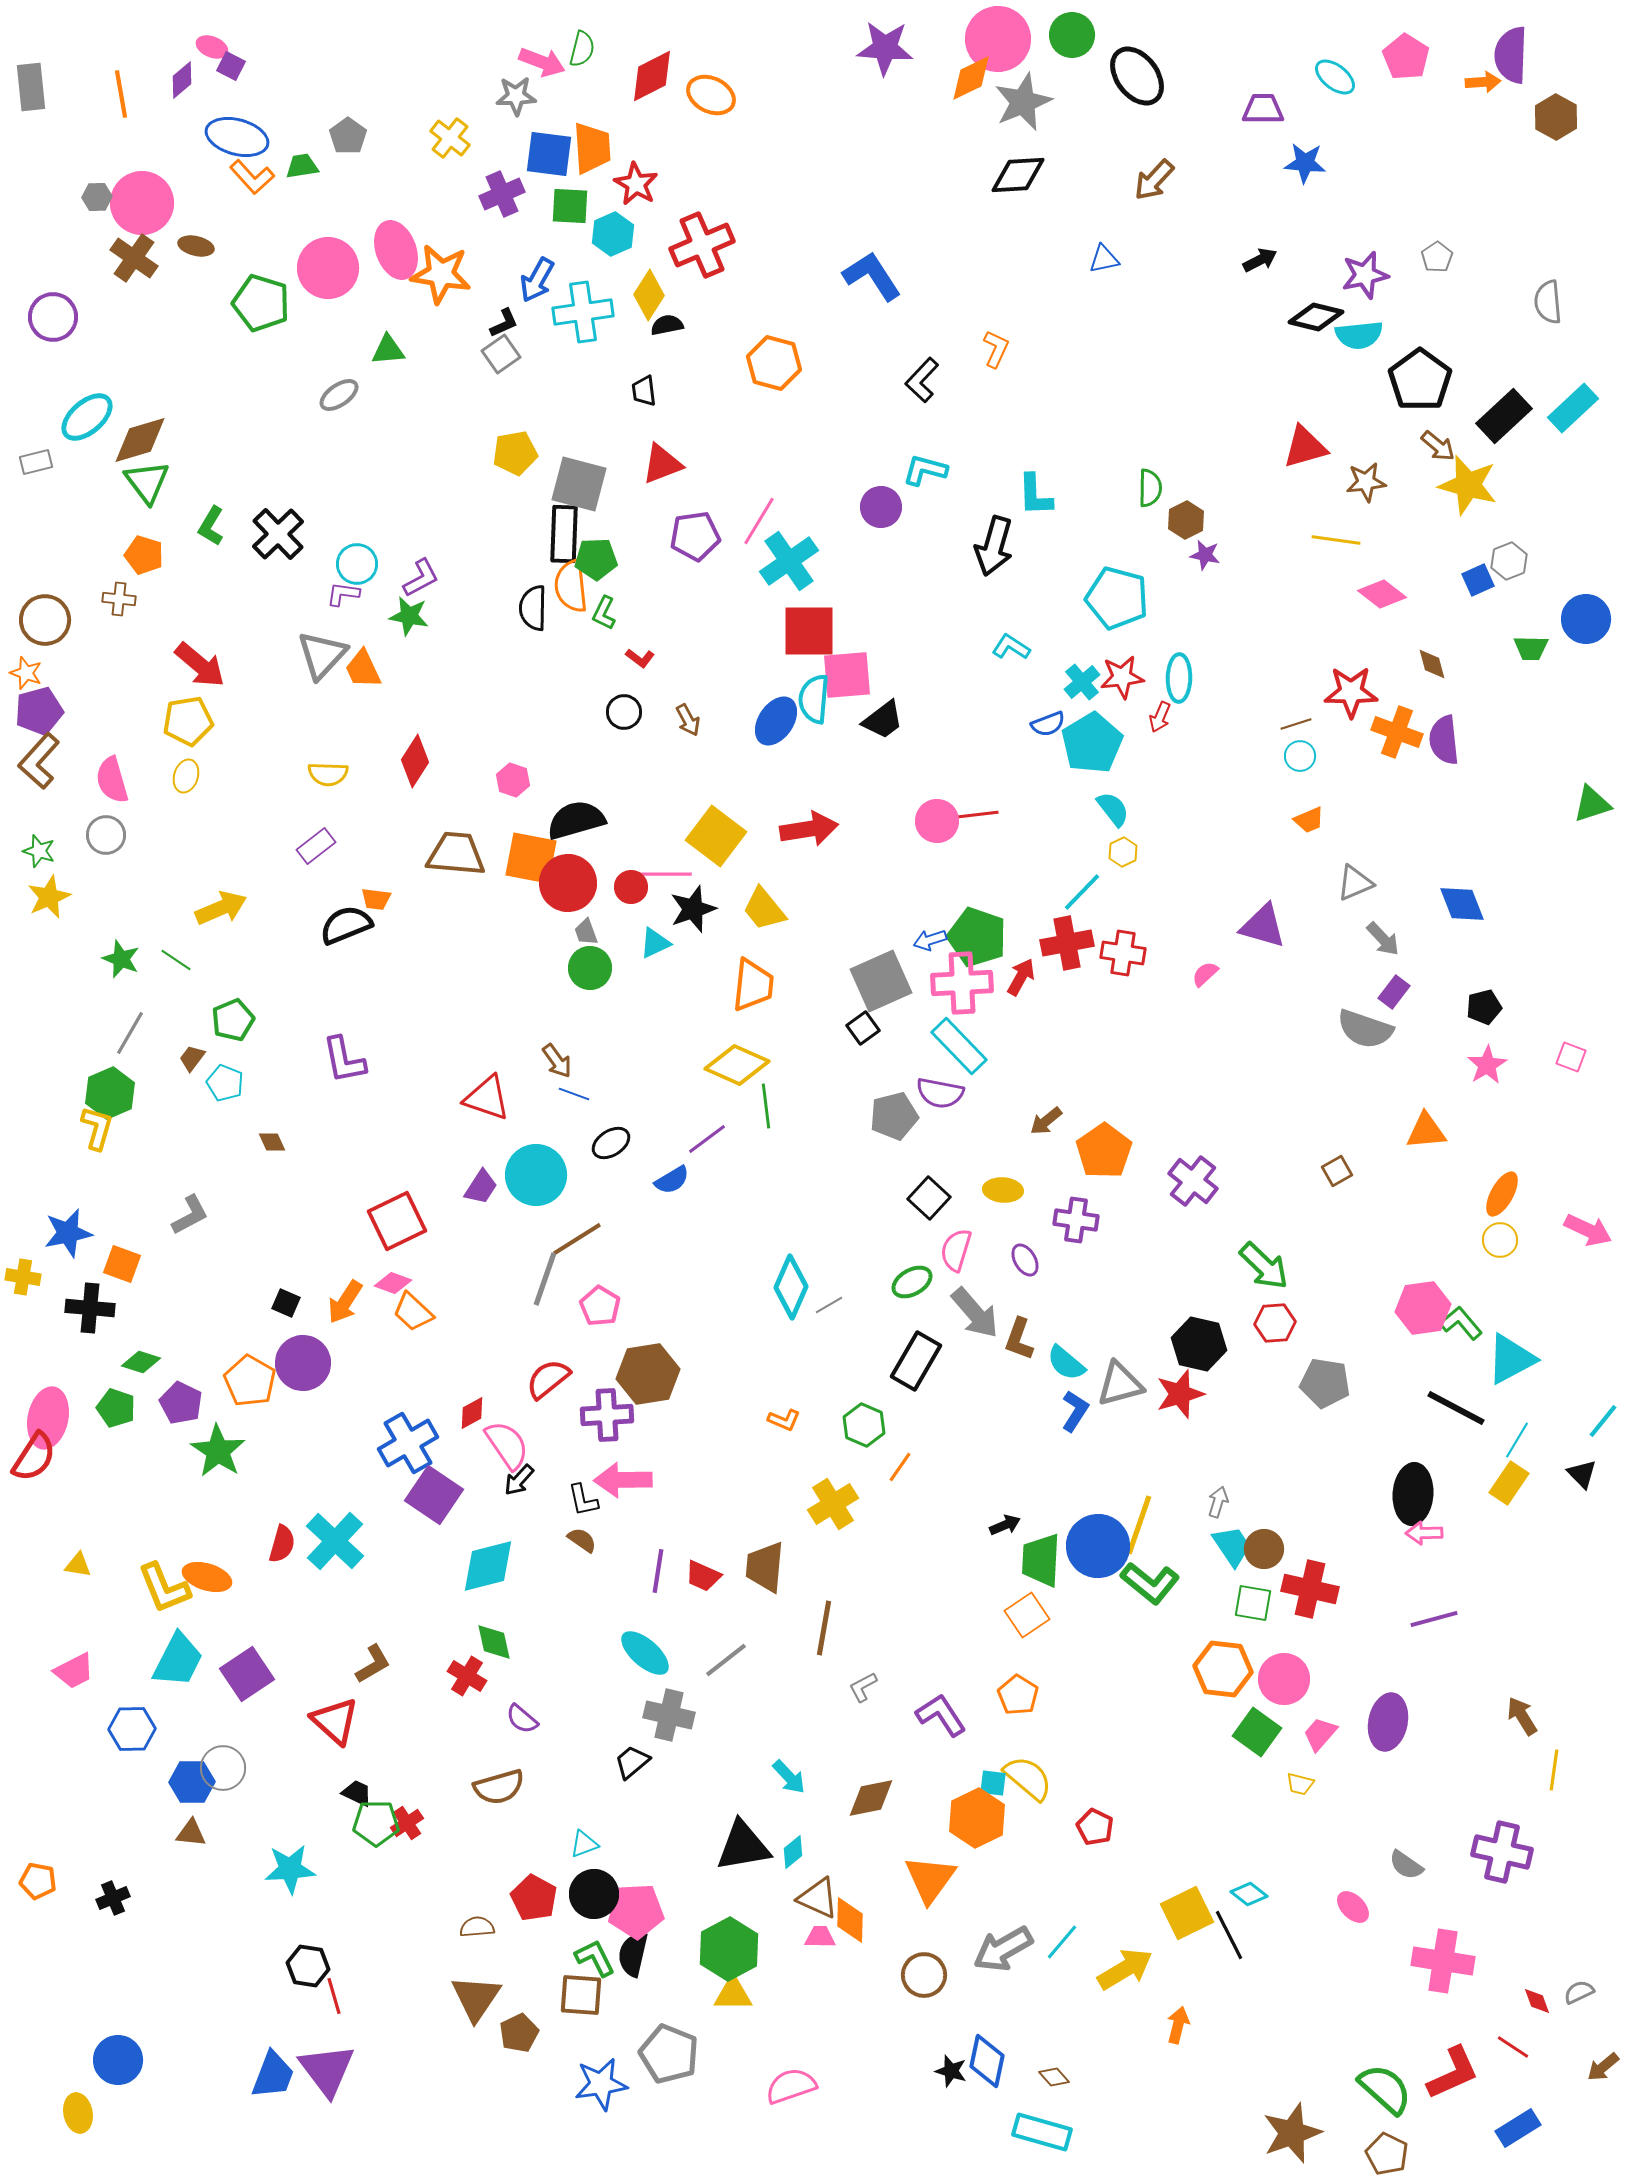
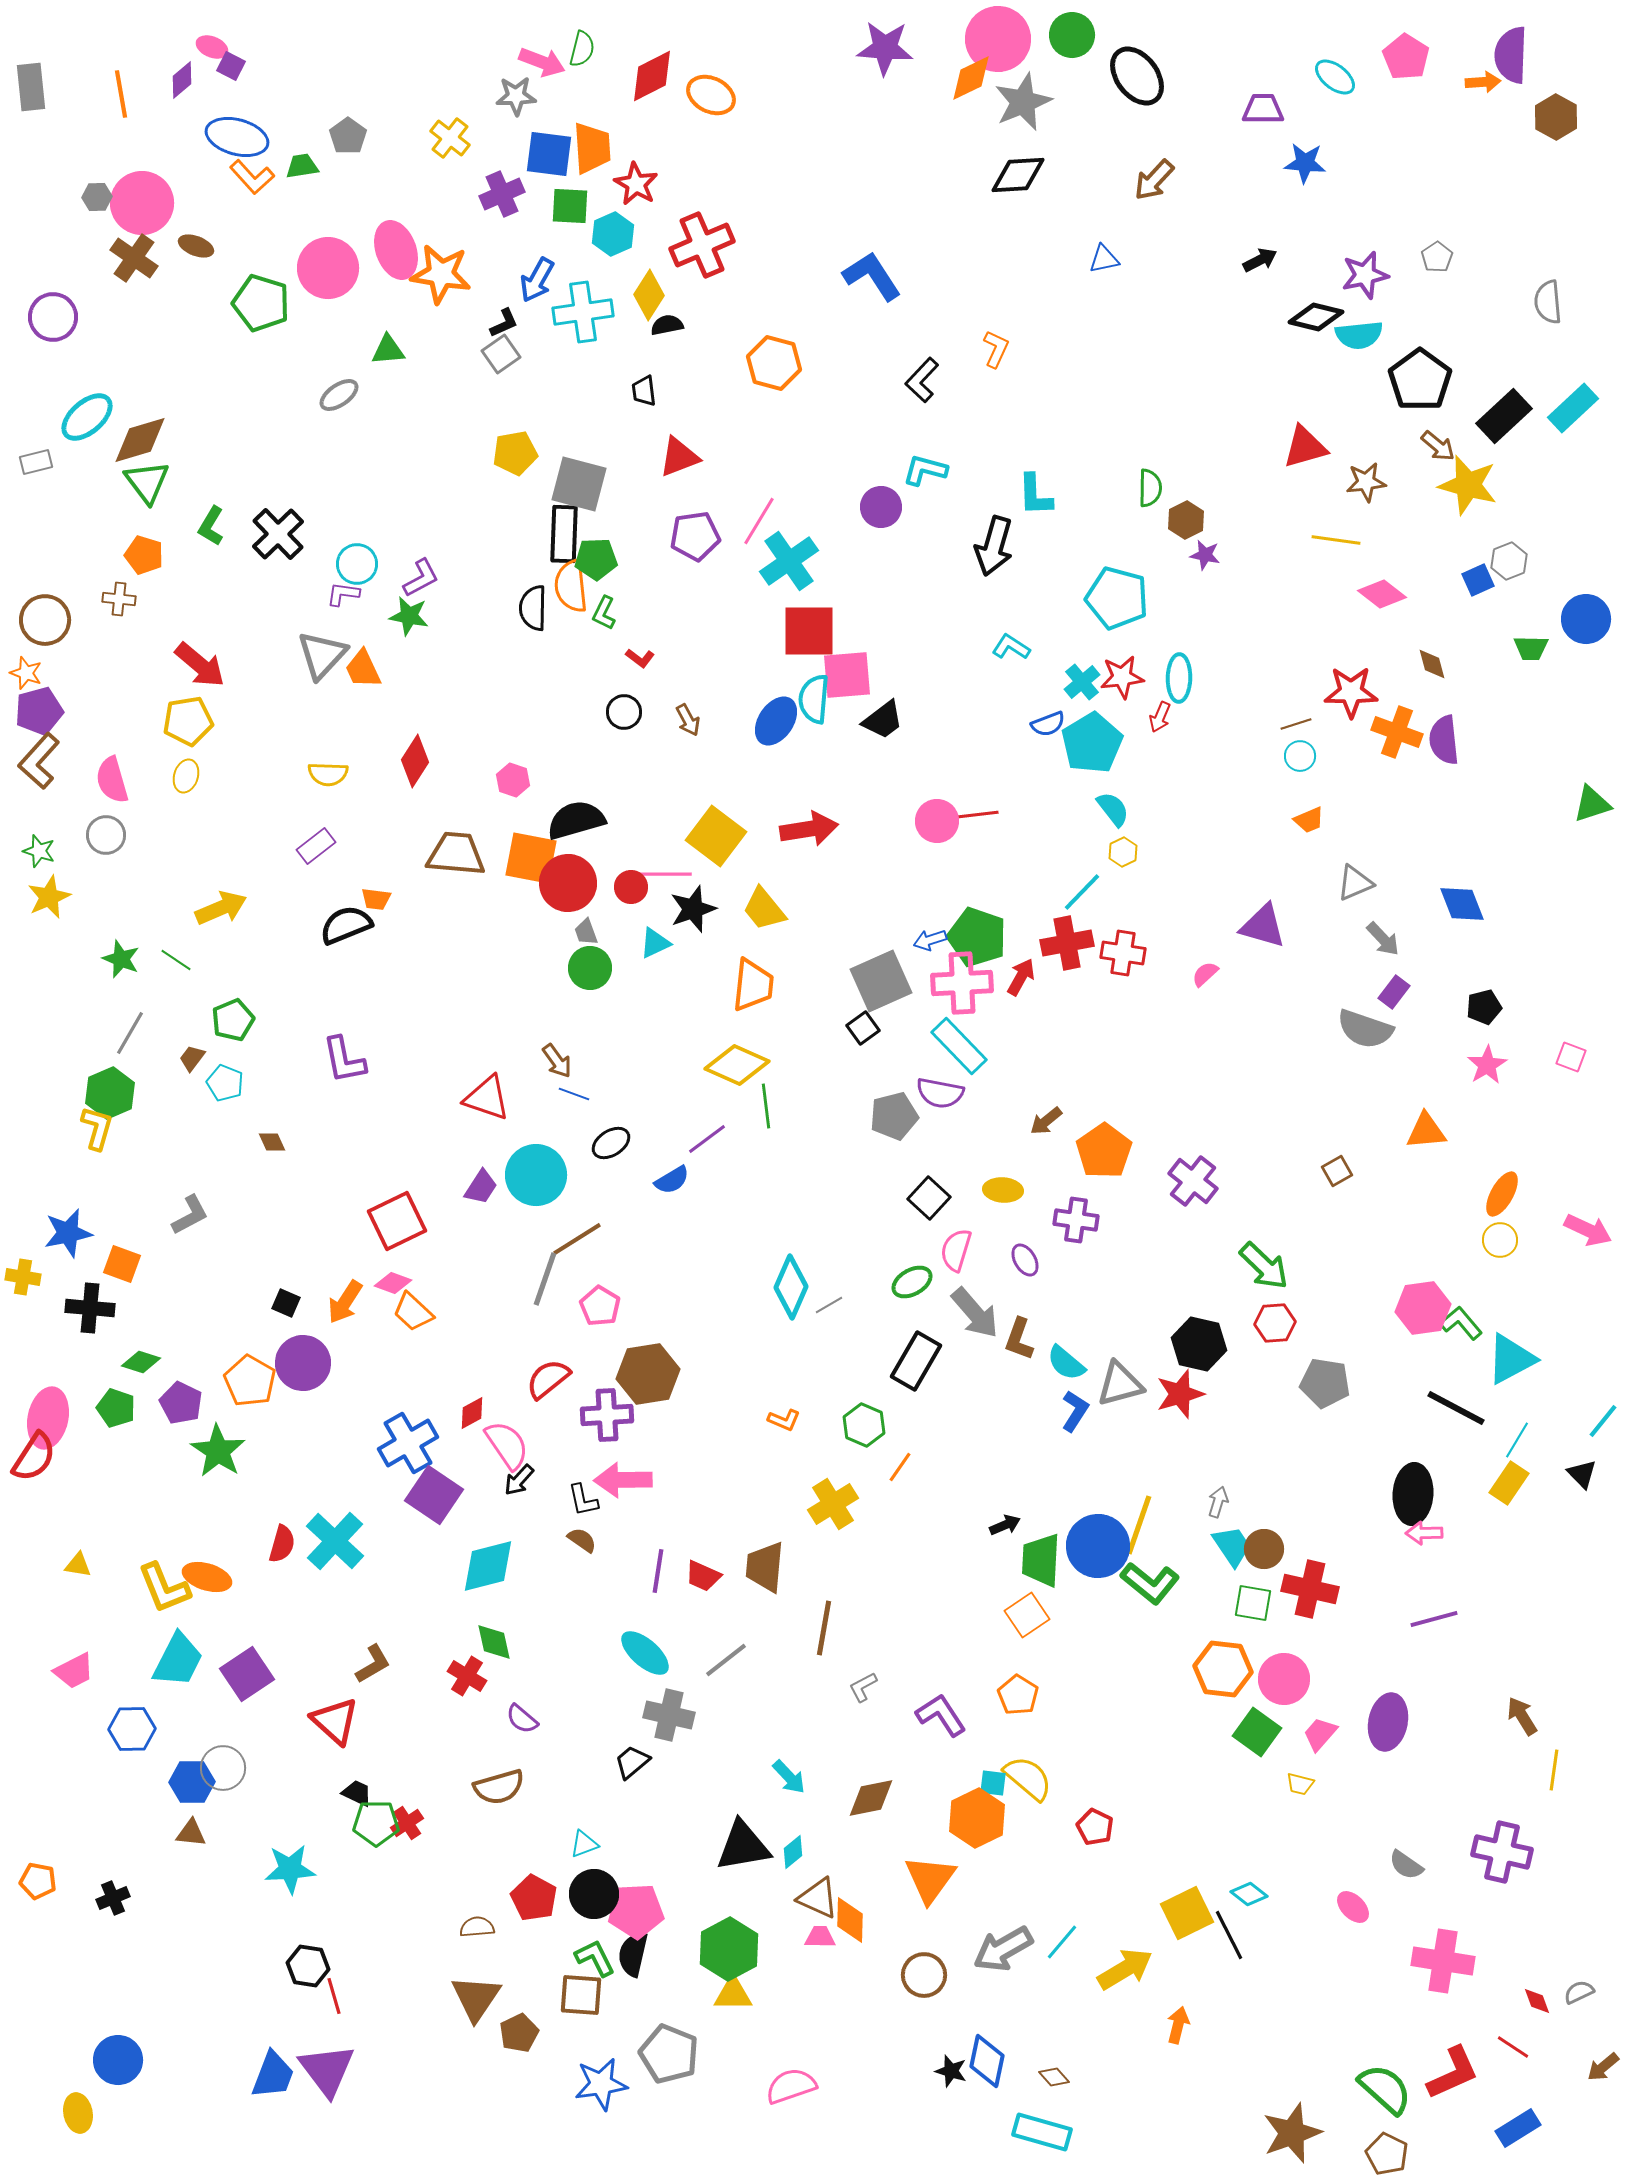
brown ellipse at (196, 246): rotated 8 degrees clockwise
red triangle at (662, 464): moved 17 px right, 7 px up
